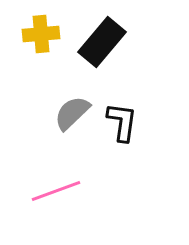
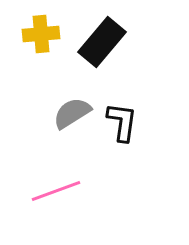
gray semicircle: rotated 12 degrees clockwise
